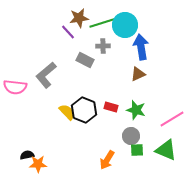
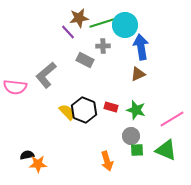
orange arrow: moved 1 px down; rotated 48 degrees counterclockwise
